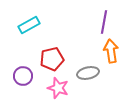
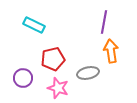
cyan rectangle: moved 5 px right; rotated 55 degrees clockwise
red pentagon: moved 1 px right
purple circle: moved 2 px down
